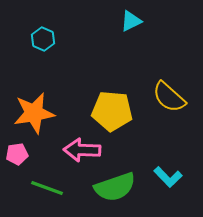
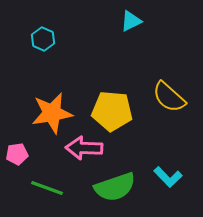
orange star: moved 18 px right
pink arrow: moved 2 px right, 2 px up
